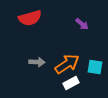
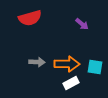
orange arrow: rotated 35 degrees clockwise
